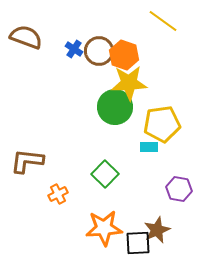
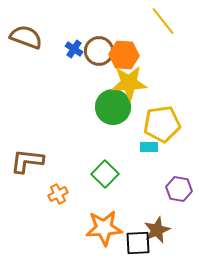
yellow line: rotated 16 degrees clockwise
orange hexagon: rotated 16 degrees counterclockwise
green circle: moved 2 px left
